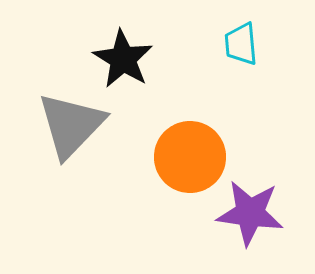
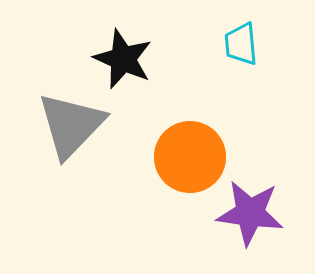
black star: rotated 8 degrees counterclockwise
